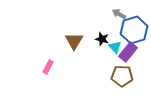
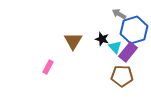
brown triangle: moved 1 px left
